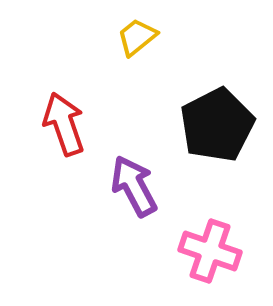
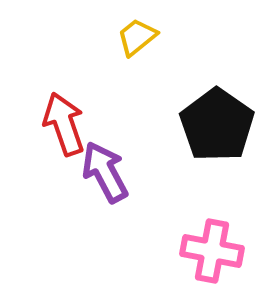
black pentagon: rotated 10 degrees counterclockwise
purple arrow: moved 29 px left, 14 px up
pink cross: moved 2 px right; rotated 8 degrees counterclockwise
